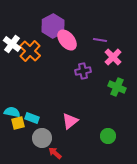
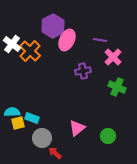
pink ellipse: rotated 65 degrees clockwise
cyan semicircle: rotated 14 degrees counterclockwise
pink triangle: moved 7 px right, 7 px down
